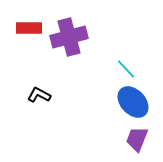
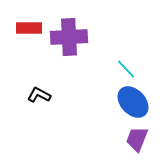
purple cross: rotated 12 degrees clockwise
